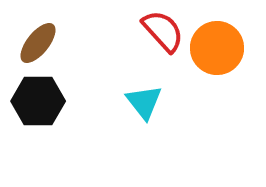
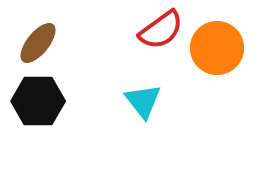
red semicircle: moved 2 px left, 1 px up; rotated 96 degrees clockwise
cyan triangle: moved 1 px left, 1 px up
